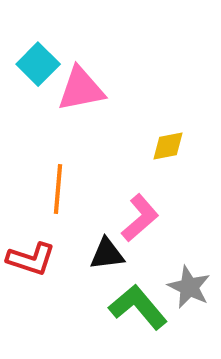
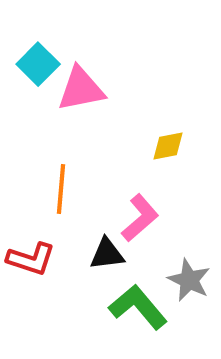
orange line: moved 3 px right
gray star: moved 7 px up
